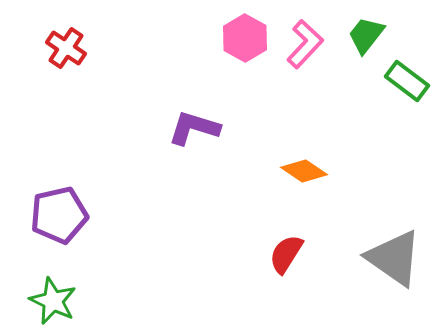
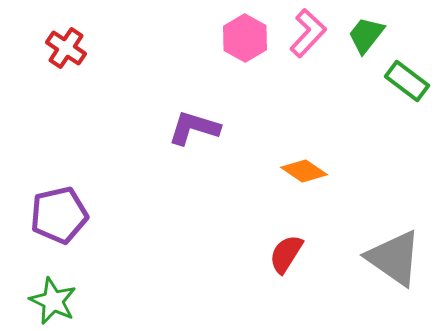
pink L-shape: moved 3 px right, 11 px up
